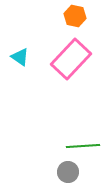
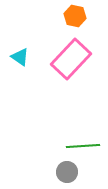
gray circle: moved 1 px left
